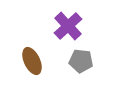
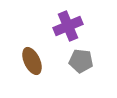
purple cross: rotated 20 degrees clockwise
